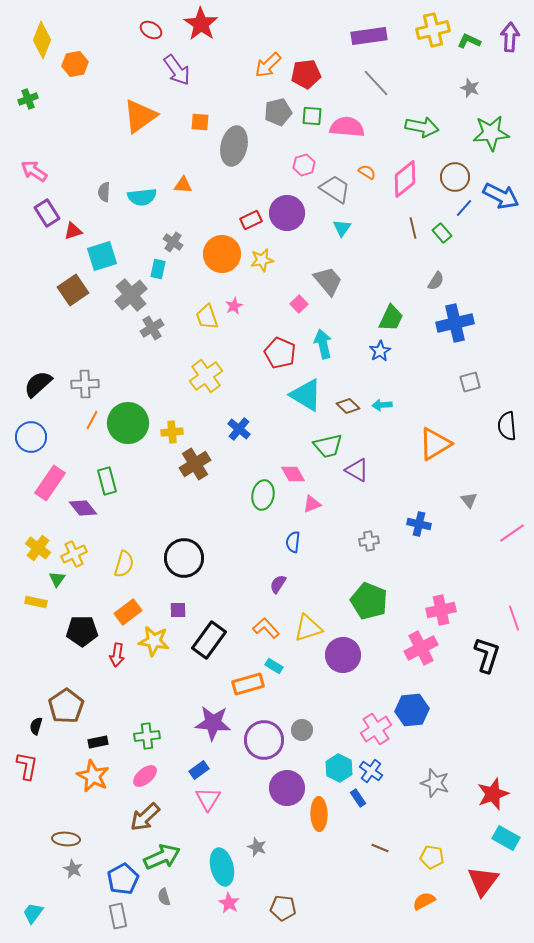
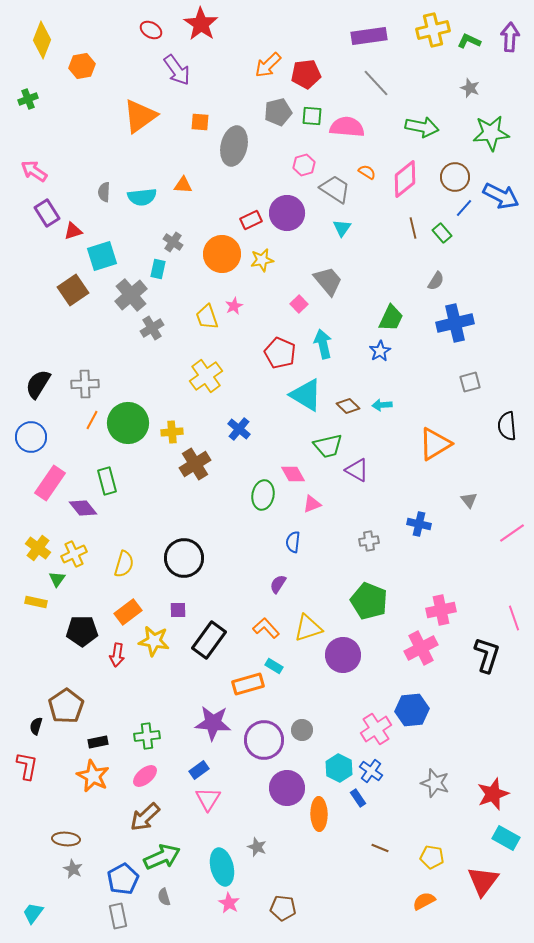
orange hexagon at (75, 64): moved 7 px right, 2 px down
black semicircle at (38, 384): rotated 16 degrees counterclockwise
